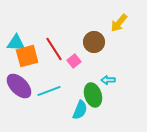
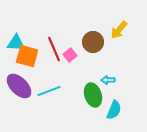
yellow arrow: moved 7 px down
brown circle: moved 1 px left
red line: rotated 10 degrees clockwise
orange square: rotated 30 degrees clockwise
pink square: moved 4 px left, 6 px up
cyan semicircle: moved 34 px right
